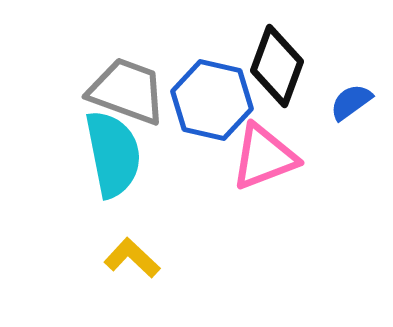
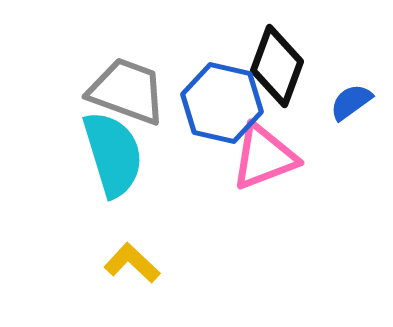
blue hexagon: moved 10 px right, 3 px down
cyan semicircle: rotated 6 degrees counterclockwise
yellow L-shape: moved 5 px down
